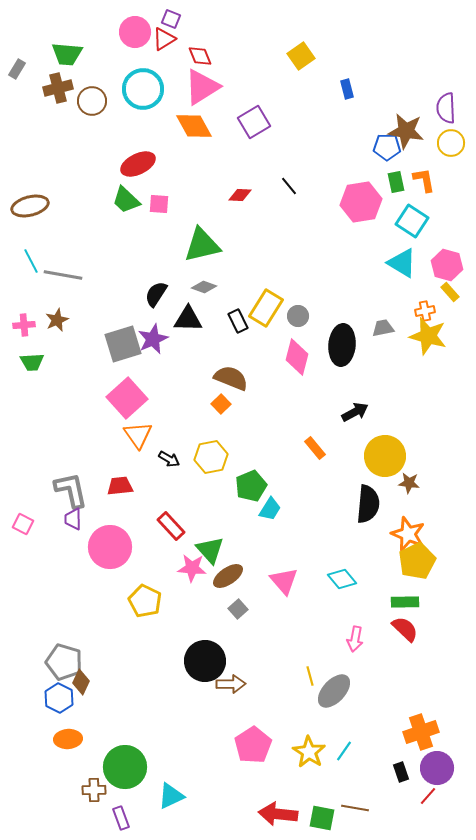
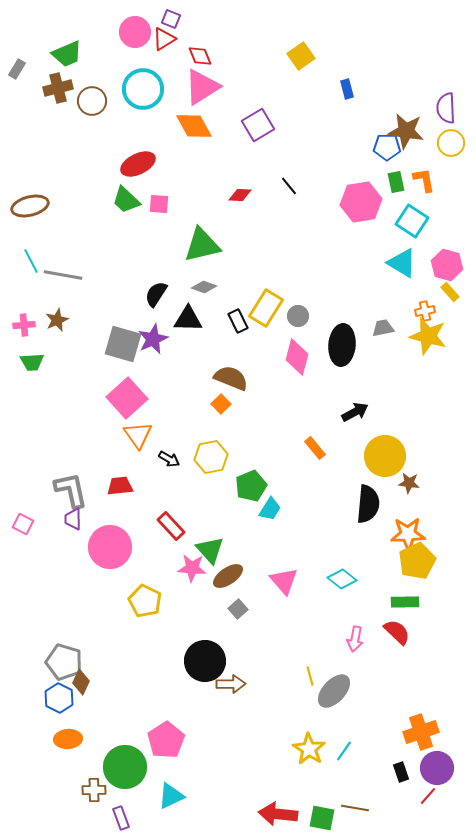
green trapezoid at (67, 54): rotated 28 degrees counterclockwise
purple square at (254, 122): moved 4 px right, 3 px down
gray square at (123, 344): rotated 33 degrees clockwise
orange star at (408, 534): rotated 24 degrees counterclockwise
cyan diamond at (342, 579): rotated 12 degrees counterclockwise
red semicircle at (405, 629): moved 8 px left, 3 px down
pink pentagon at (253, 745): moved 87 px left, 5 px up
yellow star at (309, 752): moved 3 px up
